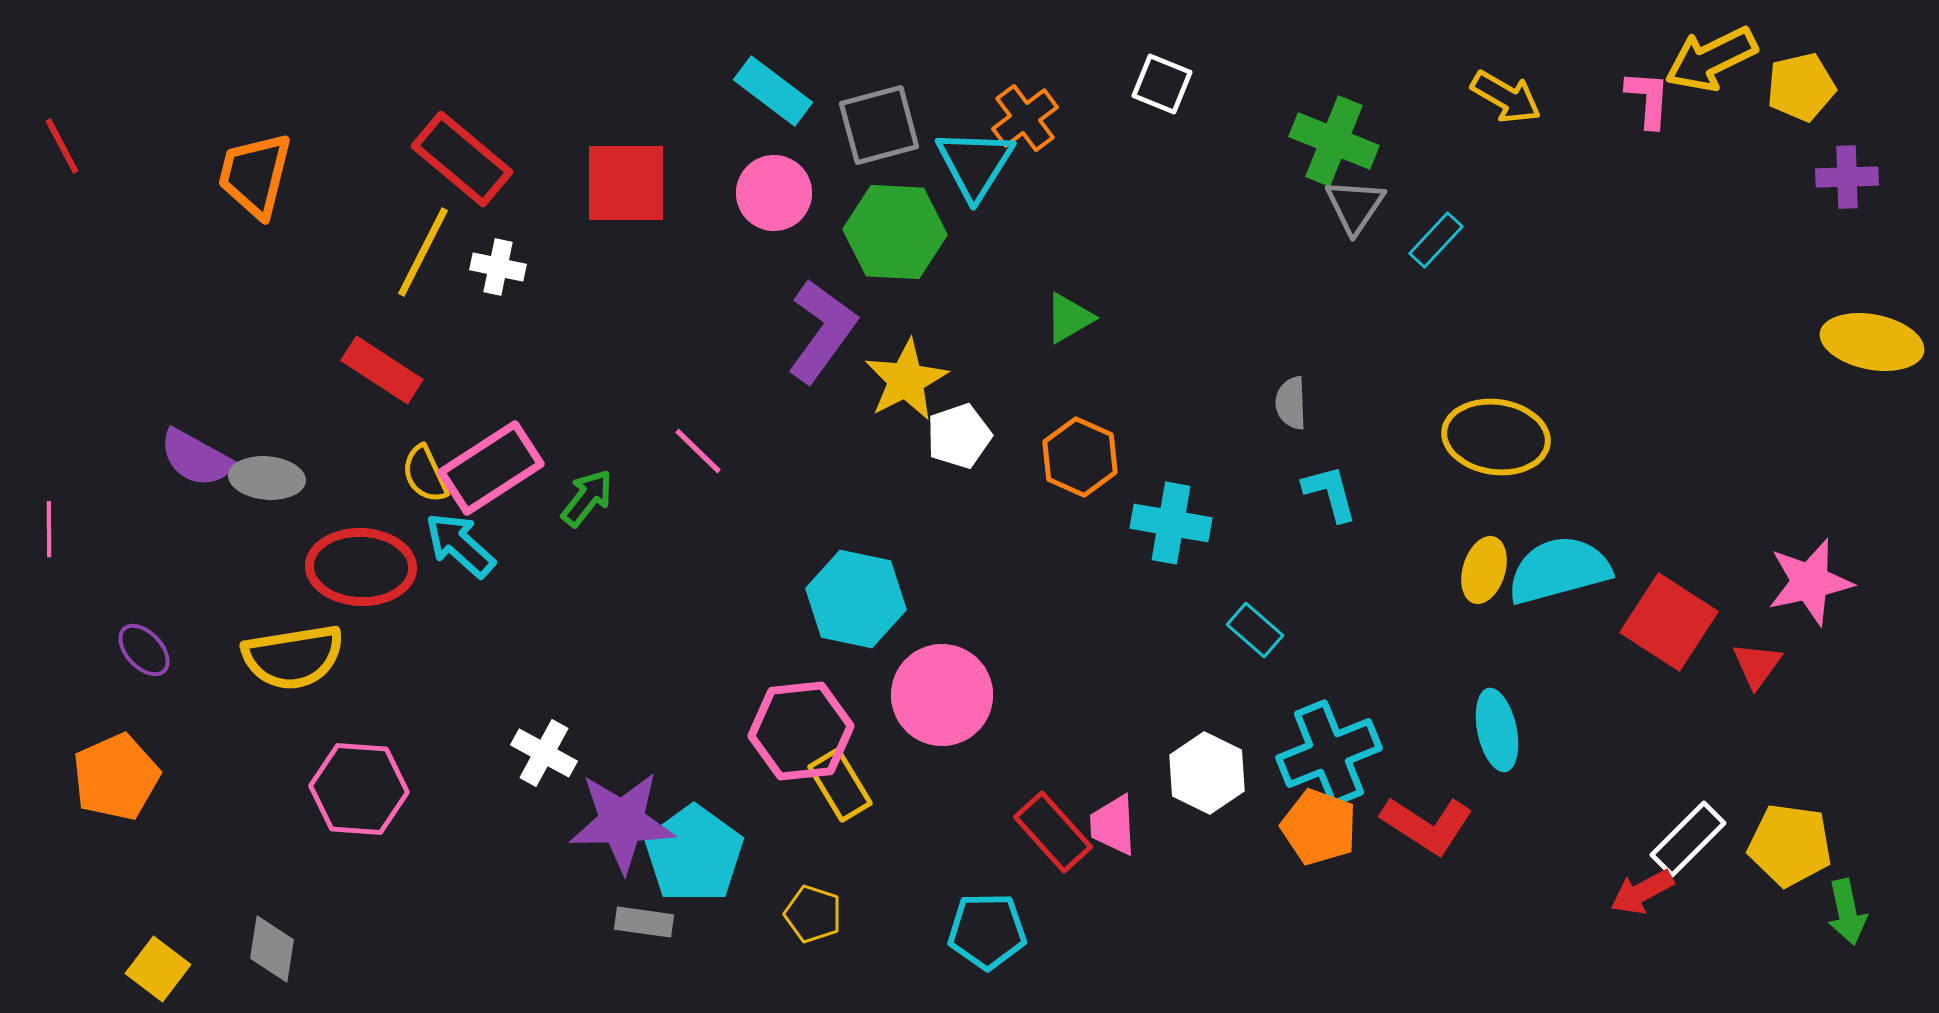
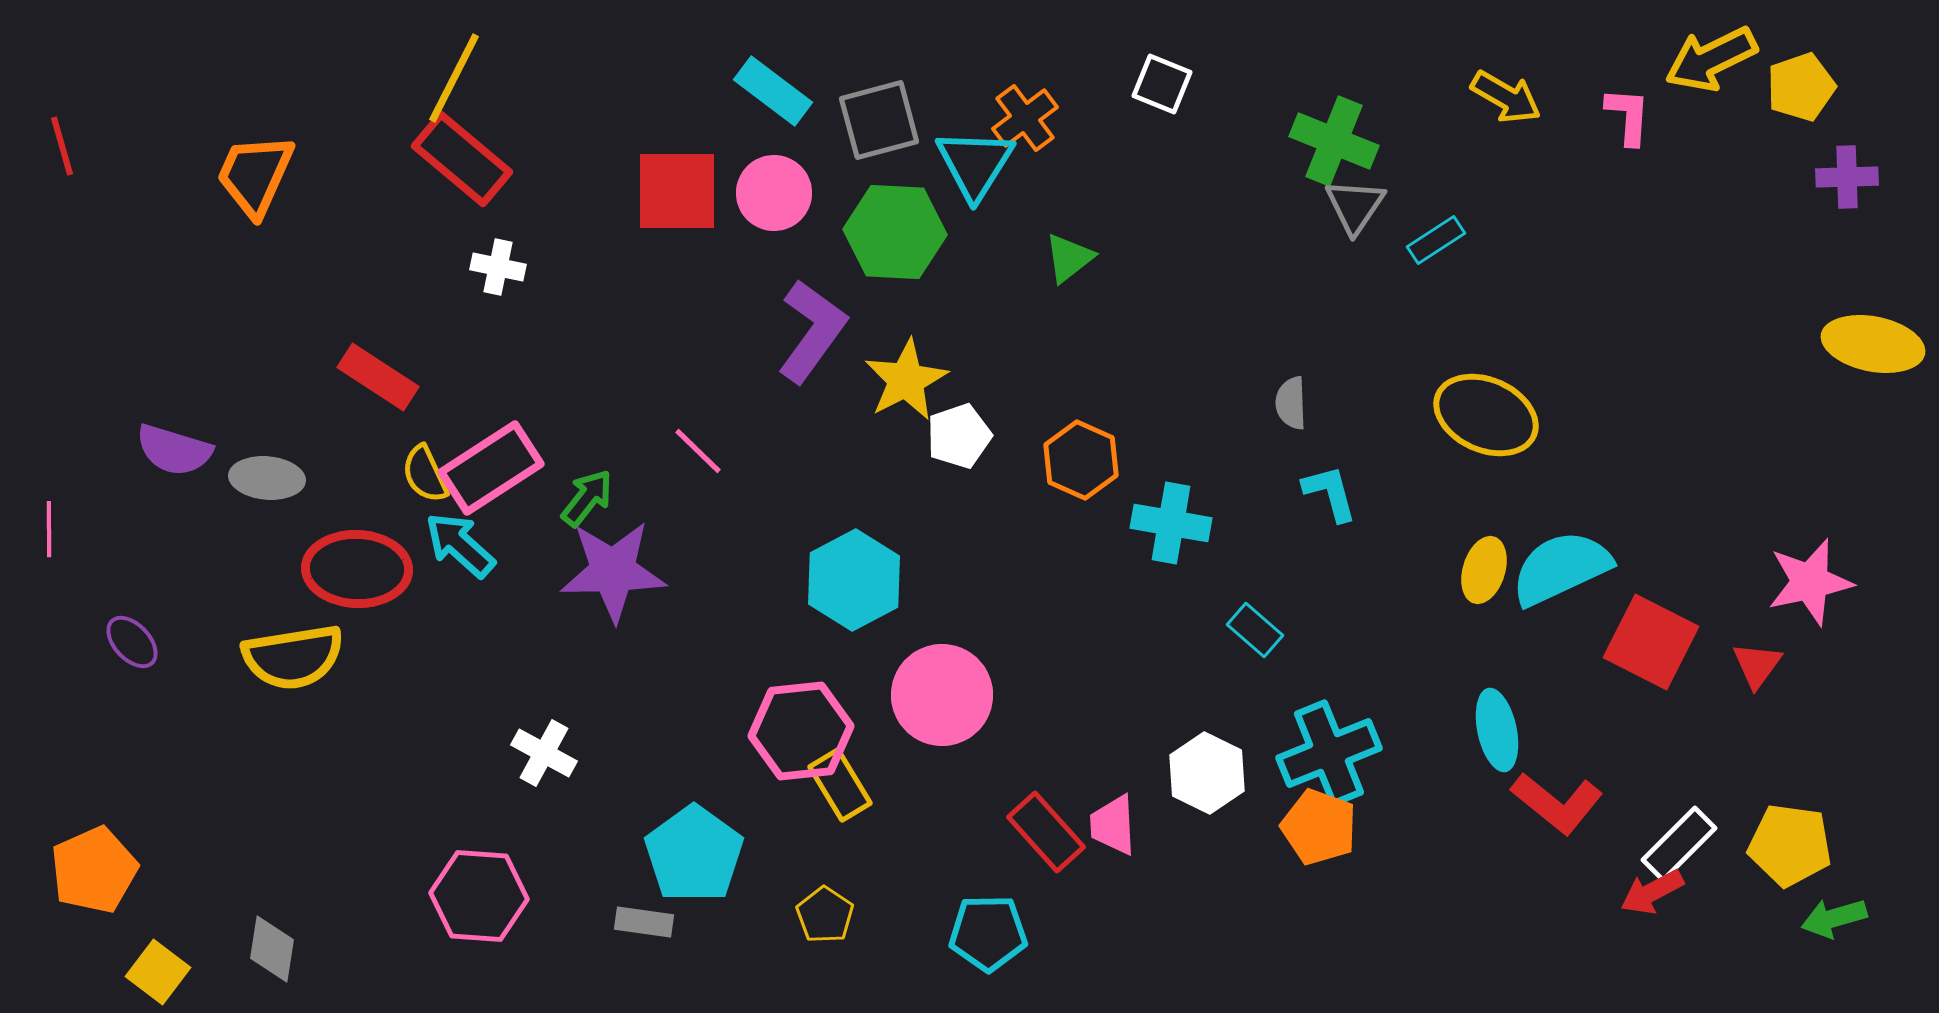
yellow pentagon at (1801, 87): rotated 6 degrees counterclockwise
pink L-shape at (1648, 99): moved 20 px left, 17 px down
gray square at (879, 125): moved 5 px up
red line at (62, 146): rotated 12 degrees clockwise
orange trapezoid at (255, 175): rotated 10 degrees clockwise
red square at (626, 183): moved 51 px right, 8 px down
cyan rectangle at (1436, 240): rotated 14 degrees clockwise
yellow line at (423, 252): moved 31 px right, 174 px up
green triangle at (1069, 318): moved 60 px up; rotated 8 degrees counterclockwise
purple L-shape at (822, 331): moved 10 px left
yellow ellipse at (1872, 342): moved 1 px right, 2 px down
red rectangle at (382, 370): moved 4 px left, 7 px down
yellow ellipse at (1496, 437): moved 10 px left, 22 px up; rotated 16 degrees clockwise
orange hexagon at (1080, 457): moved 1 px right, 3 px down
purple semicircle at (196, 458): moved 22 px left, 8 px up; rotated 12 degrees counterclockwise
red ellipse at (361, 567): moved 4 px left, 2 px down
cyan semicircle at (1559, 570): moved 2 px right, 2 px up; rotated 10 degrees counterclockwise
cyan hexagon at (856, 599): moved 2 px left, 19 px up; rotated 20 degrees clockwise
red square at (1669, 622): moved 18 px left, 20 px down; rotated 6 degrees counterclockwise
purple ellipse at (144, 650): moved 12 px left, 8 px up
orange pentagon at (116, 777): moved 22 px left, 93 px down
pink hexagon at (359, 789): moved 120 px right, 107 px down
purple star at (622, 822): moved 9 px left, 251 px up
red L-shape at (1427, 825): moved 130 px right, 22 px up; rotated 6 degrees clockwise
red rectangle at (1053, 832): moved 7 px left
white rectangle at (1688, 839): moved 9 px left, 5 px down
red arrow at (1642, 892): moved 10 px right
green arrow at (1847, 912): moved 13 px left, 6 px down; rotated 86 degrees clockwise
yellow pentagon at (813, 914): moved 12 px right, 1 px down; rotated 16 degrees clockwise
cyan pentagon at (987, 931): moved 1 px right, 2 px down
yellow square at (158, 969): moved 3 px down
